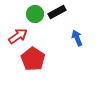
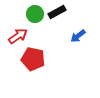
blue arrow: moved 1 px right, 2 px up; rotated 105 degrees counterclockwise
red pentagon: rotated 20 degrees counterclockwise
